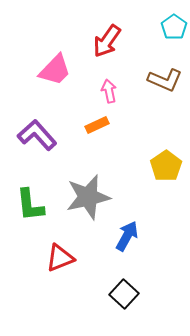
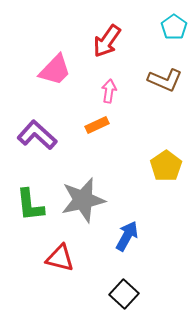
pink arrow: rotated 20 degrees clockwise
purple L-shape: rotated 6 degrees counterclockwise
gray star: moved 5 px left, 3 px down
red triangle: rotated 36 degrees clockwise
